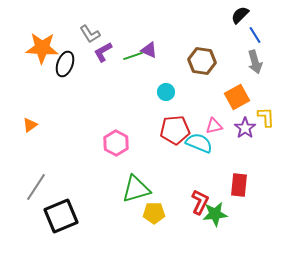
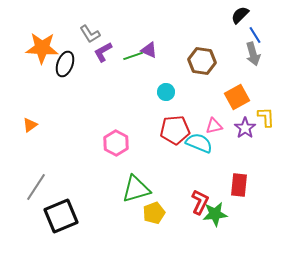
gray arrow: moved 2 px left, 8 px up
yellow pentagon: rotated 20 degrees counterclockwise
